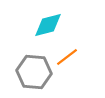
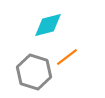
gray hexagon: rotated 12 degrees clockwise
